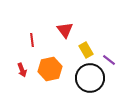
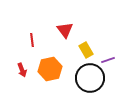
purple line: moved 1 px left; rotated 56 degrees counterclockwise
